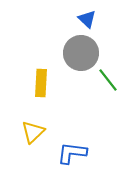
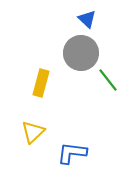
yellow rectangle: rotated 12 degrees clockwise
